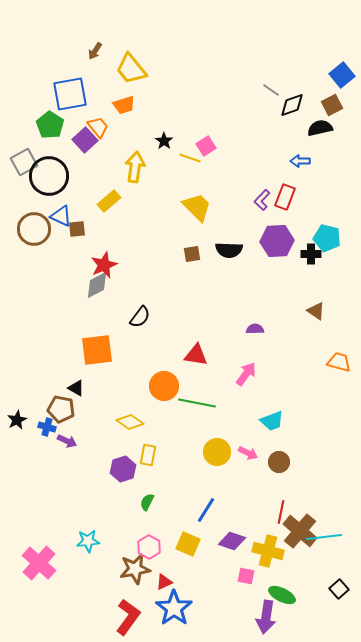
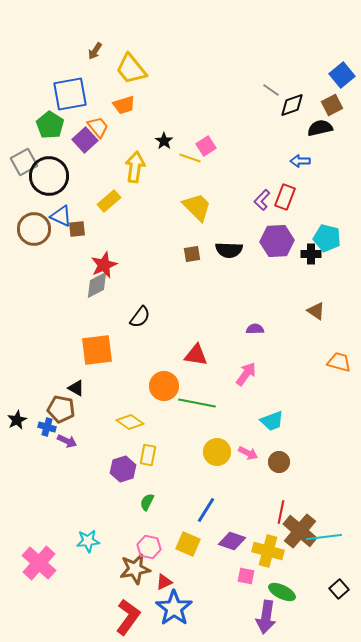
pink hexagon at (149, 547): rotated 15 degrees counterclockwise
green ellipse at (282, 595): moved 3 px up
